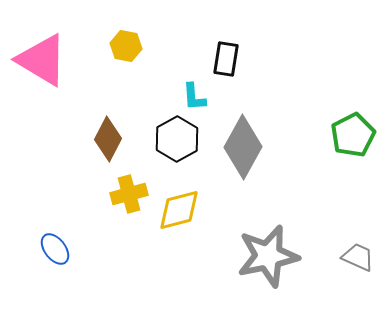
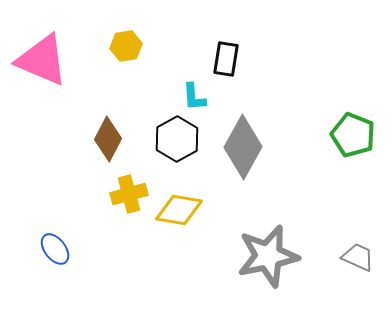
yellow hexagon: rotated 20 degrees counterclockwise
pink triangle: rotated 8 degrees counterclockwise
green pentagon: rotated 24 degrees counterclockwise
yellow diamond: rotated 24 degrees clockwise
